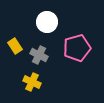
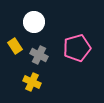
white circle: moved 13 px left
